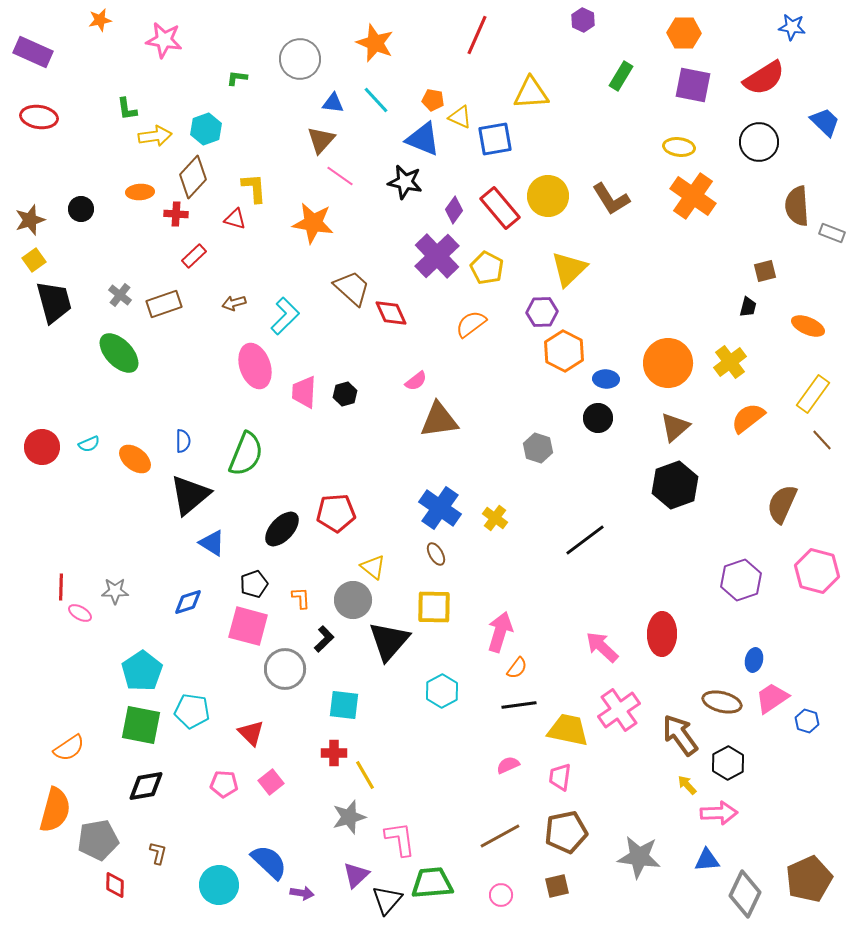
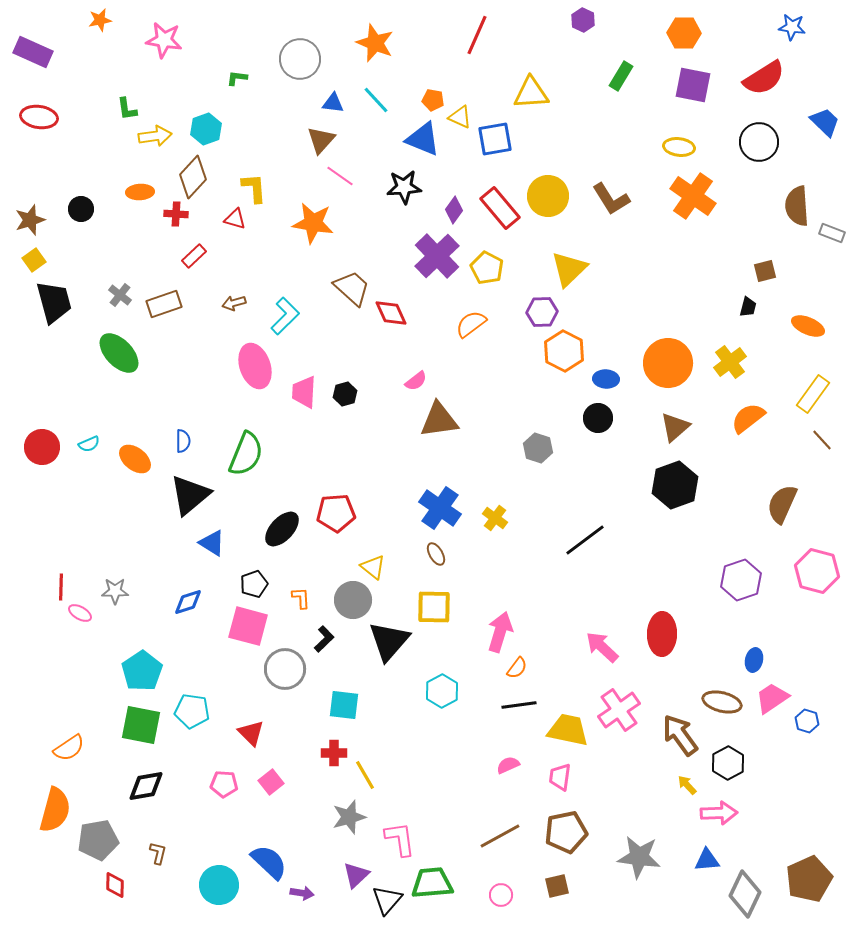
black star at (405, 182): moved 1 px left, 5 px down; rotated 16 degrees counterclockwise
